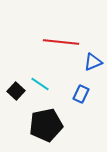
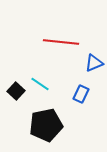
blue triangle: moved 1 px right, 1 px down
